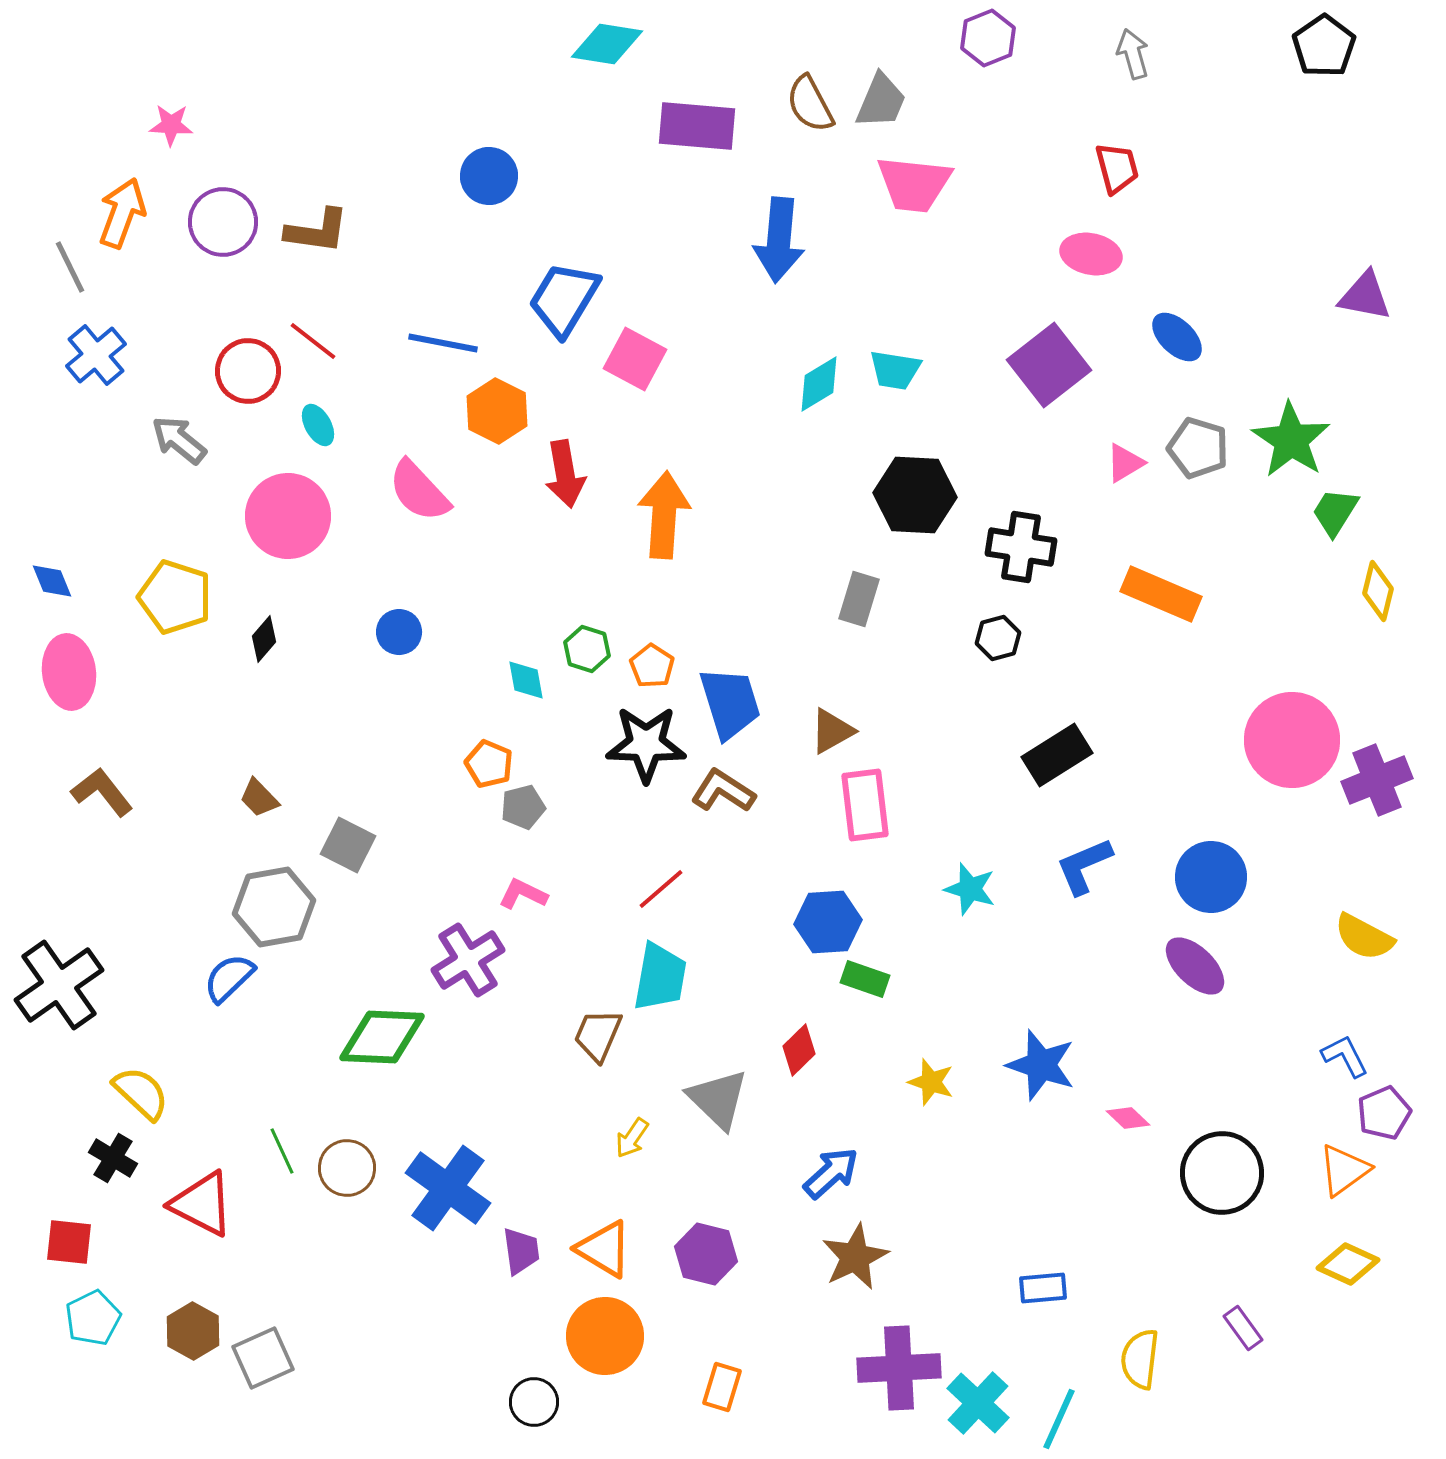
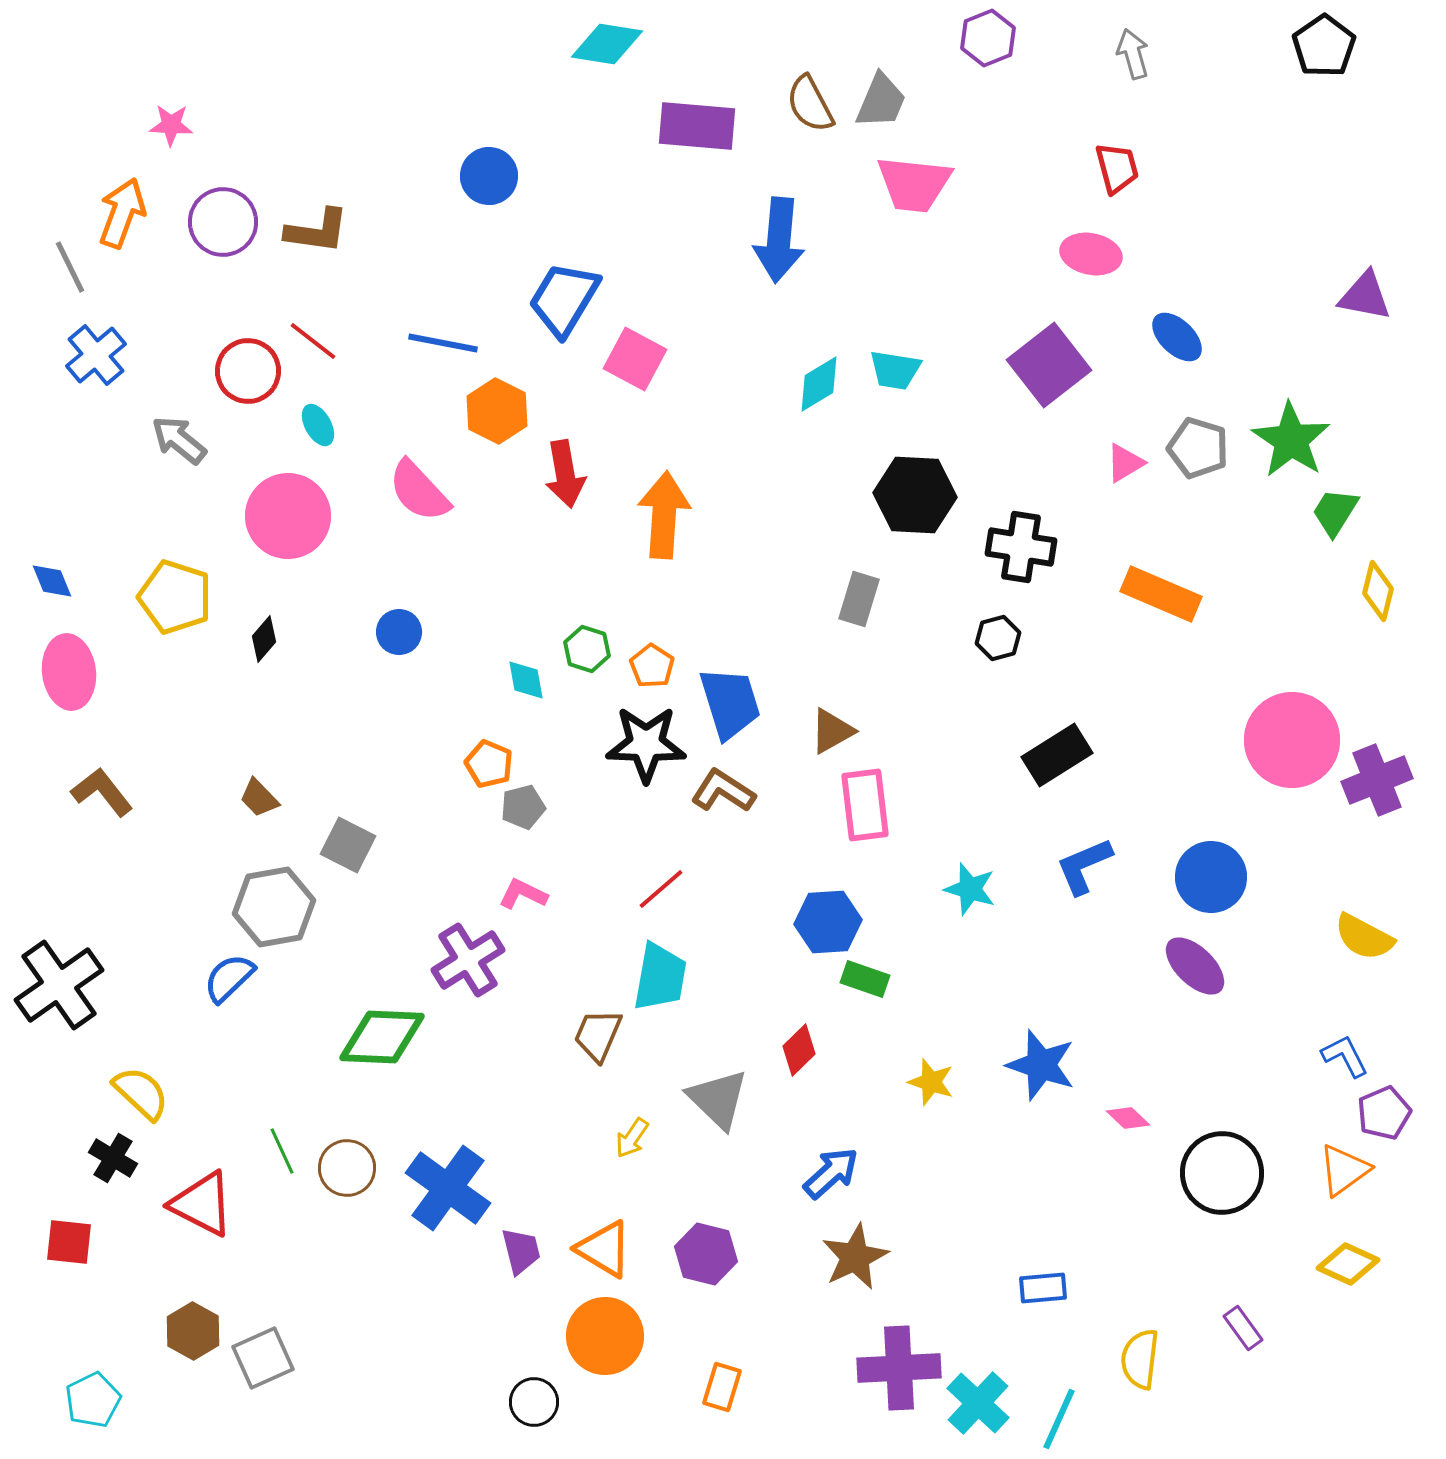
purple trapezoid at (521, 1251): rotated 6 degrees counterclockwise
cyan pentagon at (93, 1318): moved 82 px down
